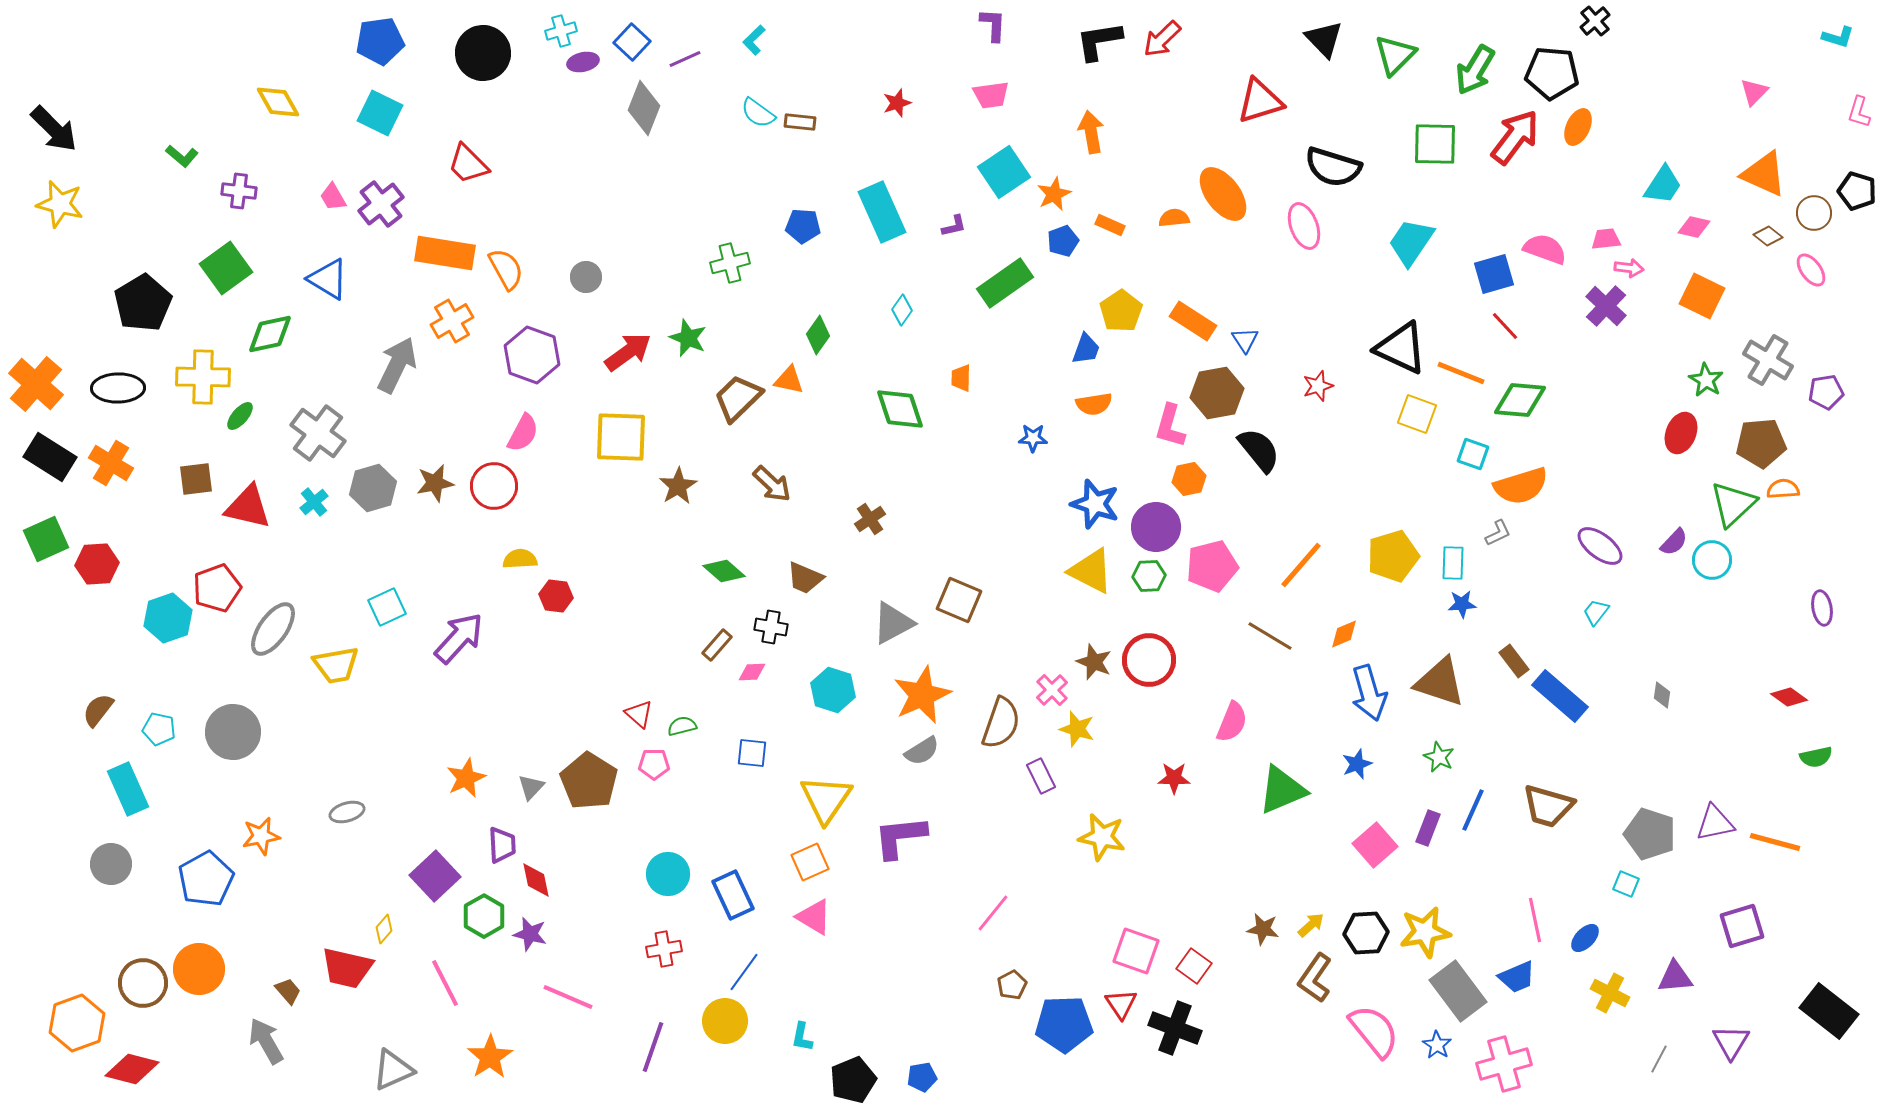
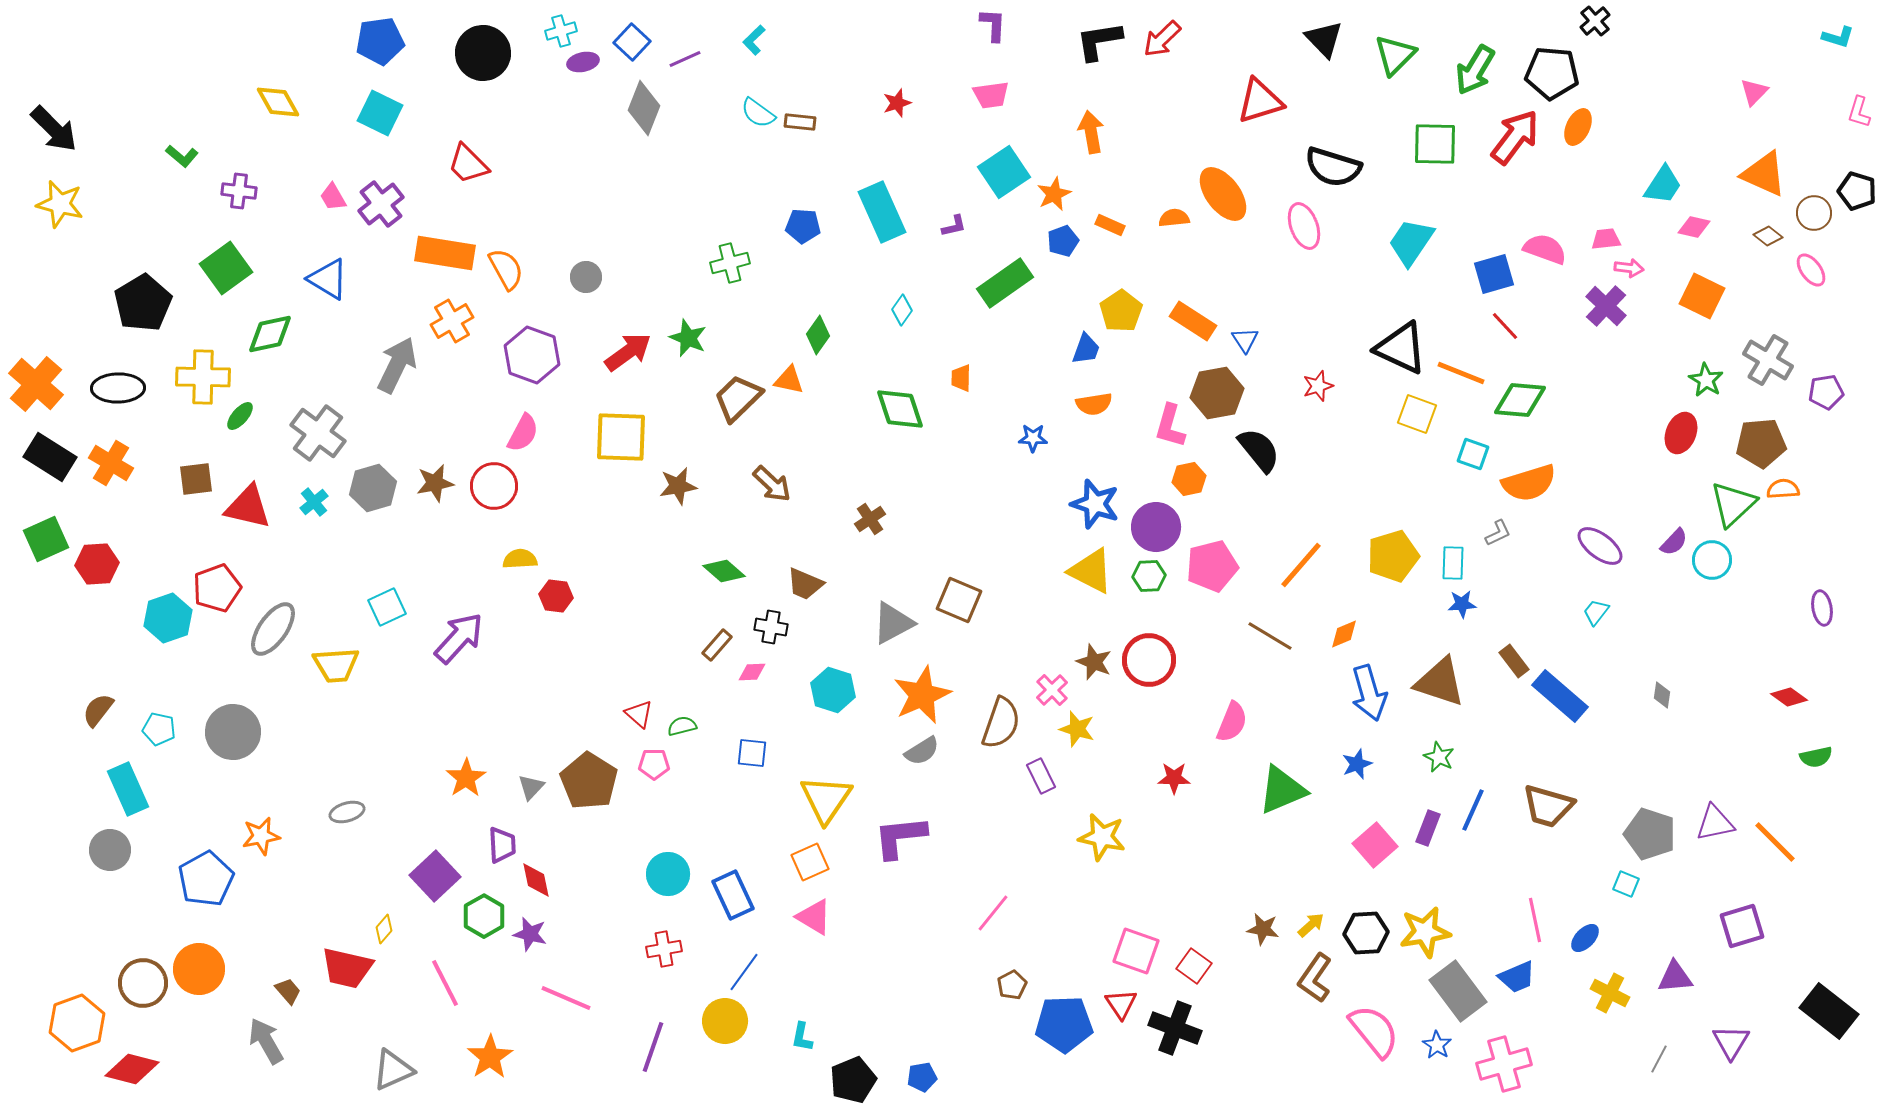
brown star at (678, 486): rotated 21 degrees clockwise
orange semicircle at (1521, 486): moved 8 px right, 3 px up
brown trapezoid at (805, 578): moved 6 px down
yellow trapezoid at (336, 665): rotated 6 degrees clockwise
orange star at (466, 778): rotated 9 degrees counterclockwise
orange line at (1775, 842): rotated 30 degrees clockwise
gray circle at (111, 864): moved 1 px left, 14 px up
pink line at (568, 997): moved 2 px left, 1 px down
